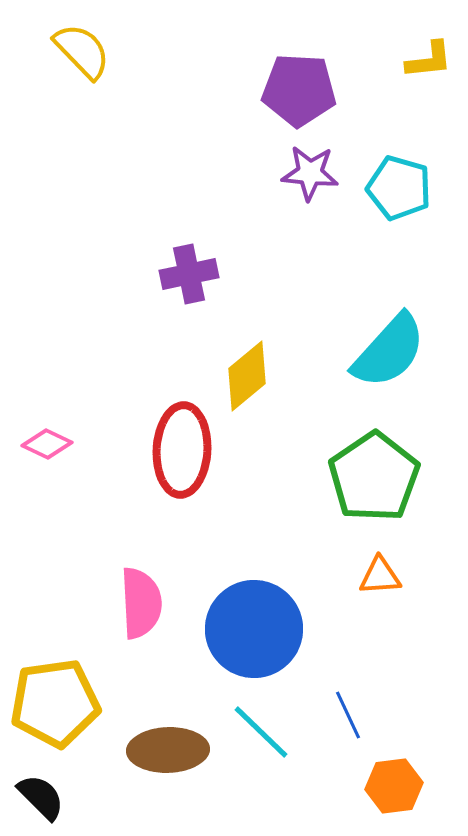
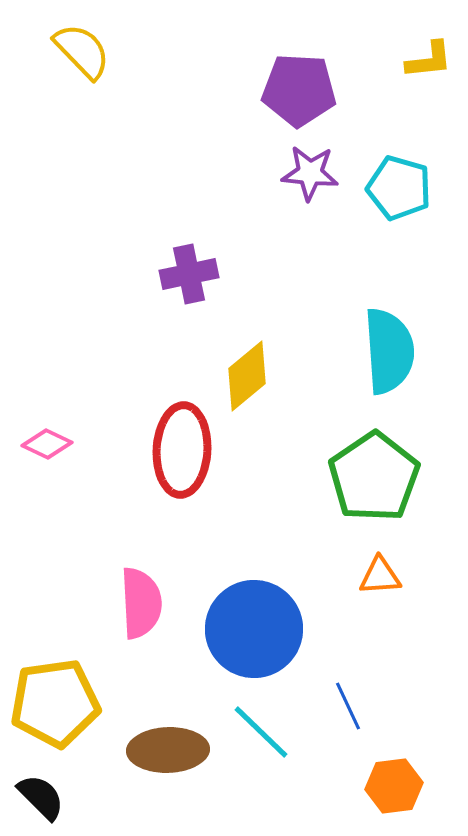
cyan semicircle: rotated 46 degrees counterclockwise
blue line: moved 9 px up
